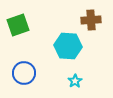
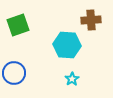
cyan hexagon: moved 1 px left, 1 px up
blue circle: moved 10 px left
cyan star: moved 3 px left, 2 px up
